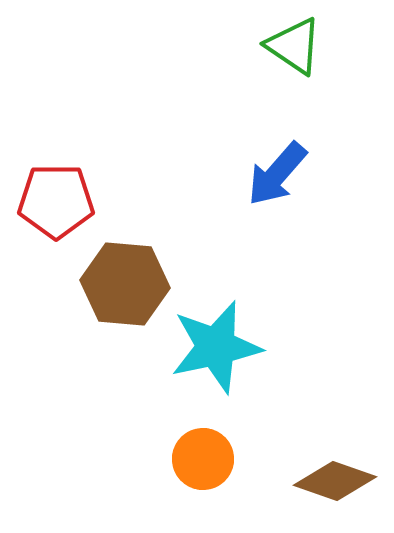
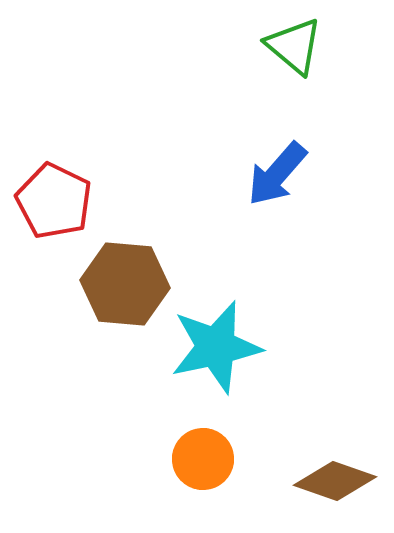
green triangle: rotated 6 degrees clockwise
red pentagon: moved 2 px left; rotated 26 degrees clockwise
